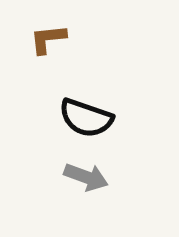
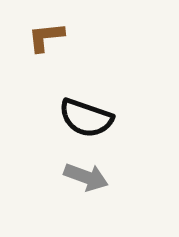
brown L-shape: moved 2 px left, 2 px up
